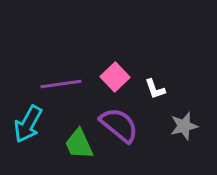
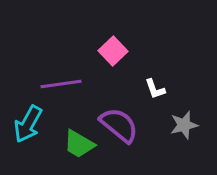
pink square: moved 2 px left, 26 px up
gray star: moved 1 px up
green trapezoid: rotated 36 degrees counterclockwise
